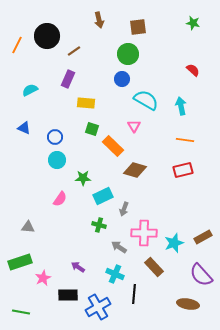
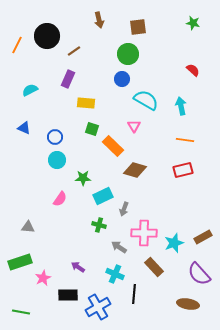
purple semicircle at (201, 275): moved 2 px left, 1 px up
